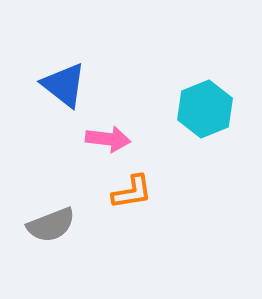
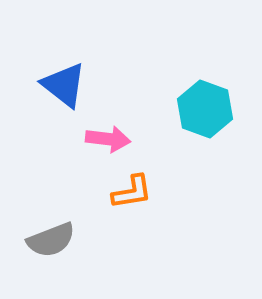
cyan hexagon: rotated 18 degrees counterclockwise
gray semicircle: moved 15 px down
